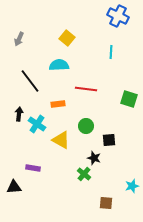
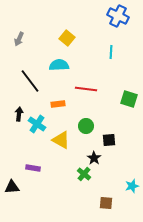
black star: rotated 16 degrees clockwise
black triangle: moved 2 px left
